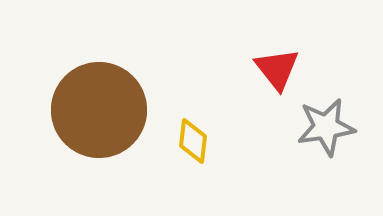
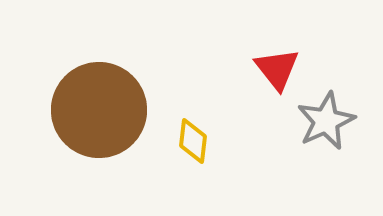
gray star: moved 6 px up; rotated 16 degrees counterclockwise
